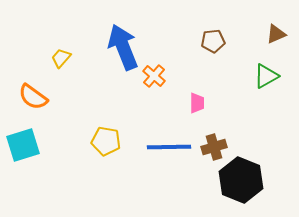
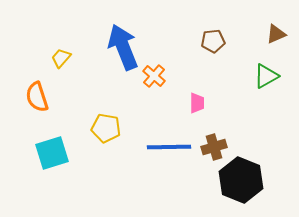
orange semicircle: moved 4 px right; rotated 36 degrees clockwise
yellow pentagon: moved 13 px up
cyan square: moved 29 px right, 8 px down
